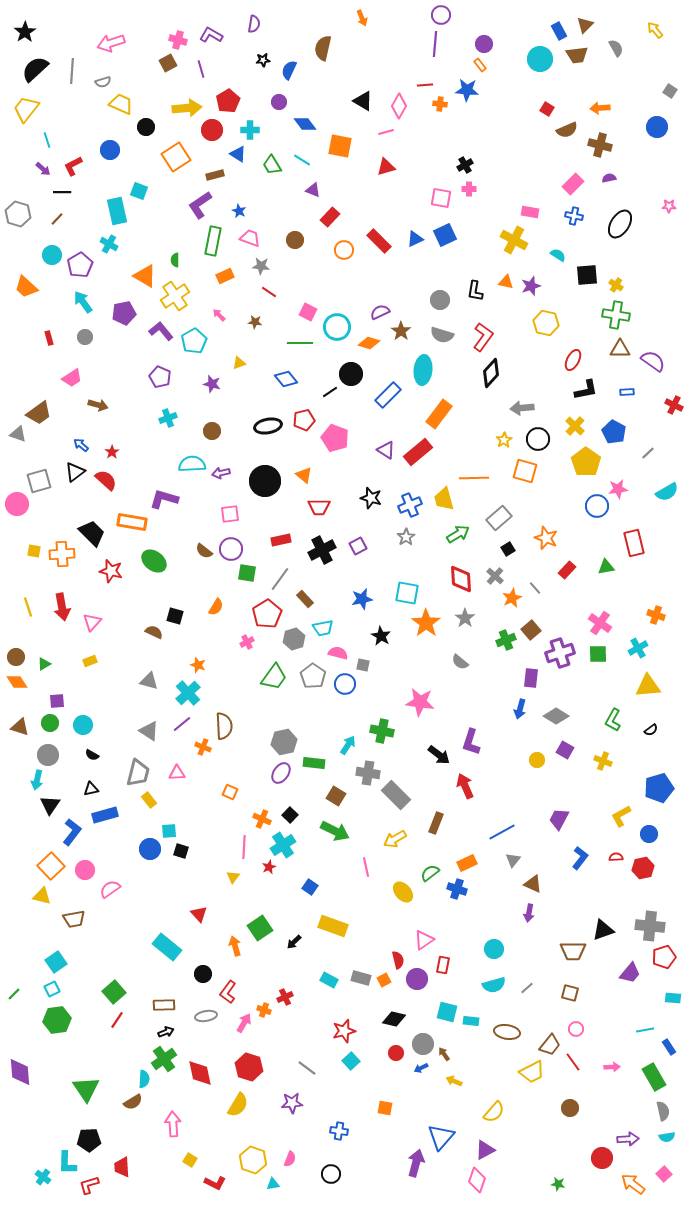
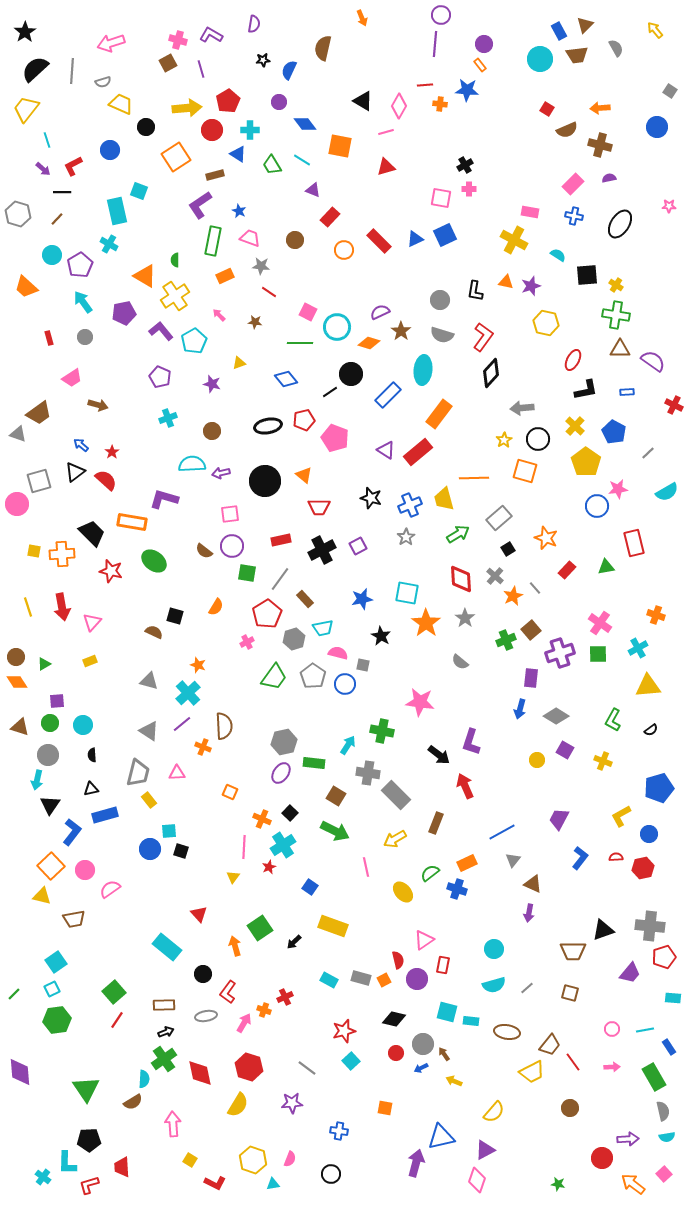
purple circle at (231, 549): moved 1 px right, 3 px up
orange star at (512, 598): moved 1 px right, 2 px up
black semicircle at (92, 755): rotated 56 degrees clockwise
black square at (290, 815): moved 2 px up
pink circle at (576, 1029): moved 36 px right
blue triangle at (441, 1137): rotated 36 degrees clockwise
